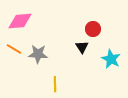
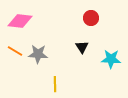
pink diamond: rotated 10 degrees clockwise
red circle: moved 2 px left, 11 px up
orange line: moved 1 px right, 2 px down
cyan star: rotated 24 degrees counterclockwise
